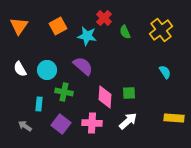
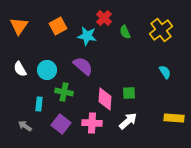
pink diamond: moved 2 px down
